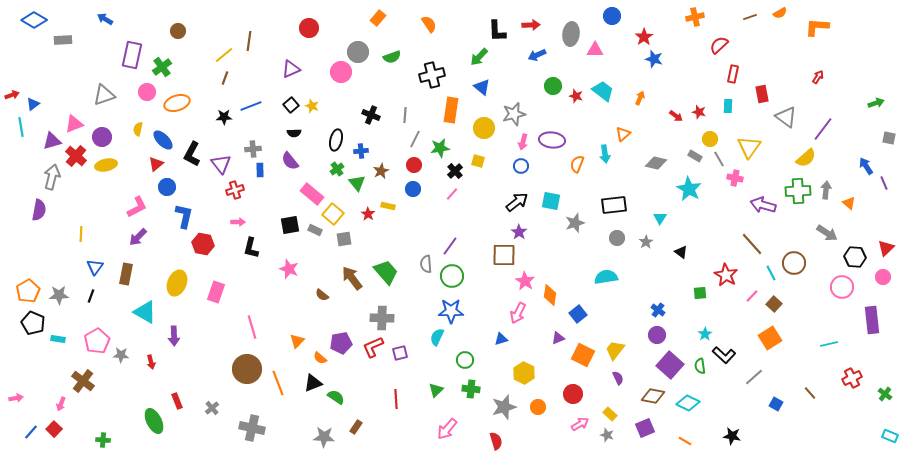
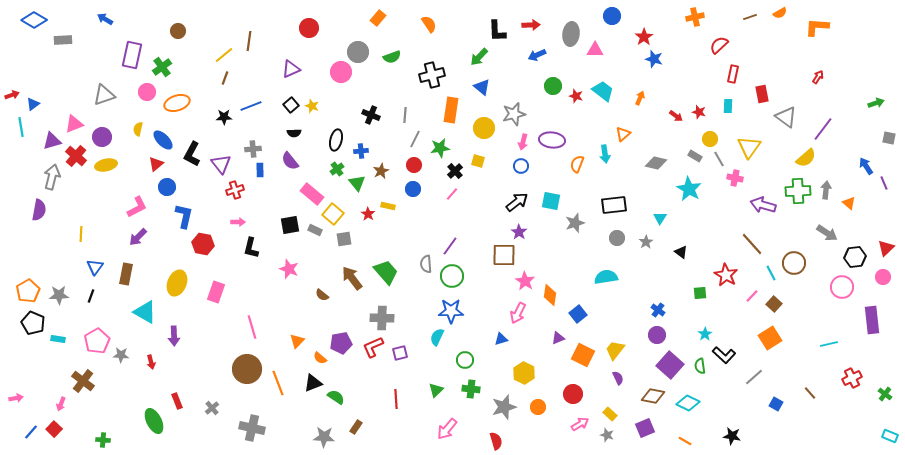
black hexagon at (855, 257): rotated 10 degrees counterclockwise
